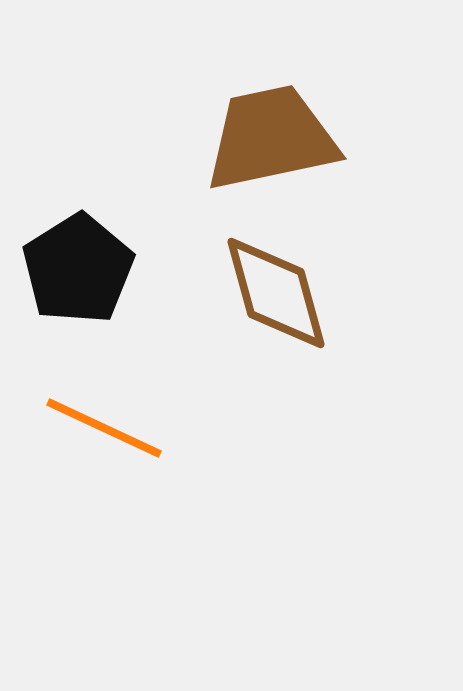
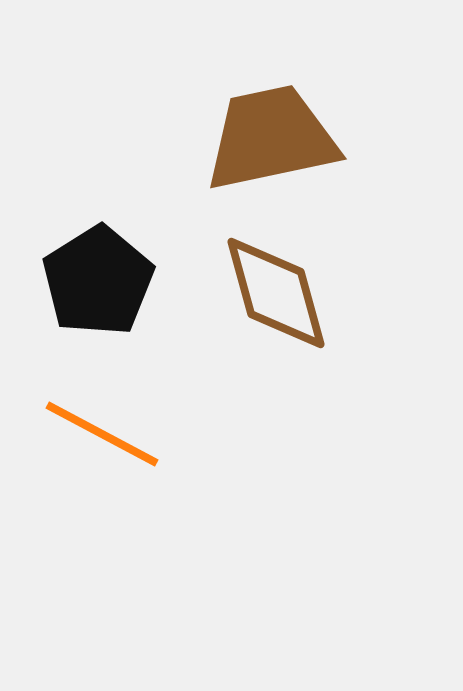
black pentagon: moved 20 px right, 12 px down
orange line: moved 2 px left, 6 px down; rotated 3 degrees clockwise
